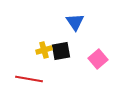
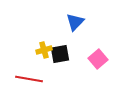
blue triangle: rotated 18 degrees clockwise
black square: moved 1 px left, 3 px down
